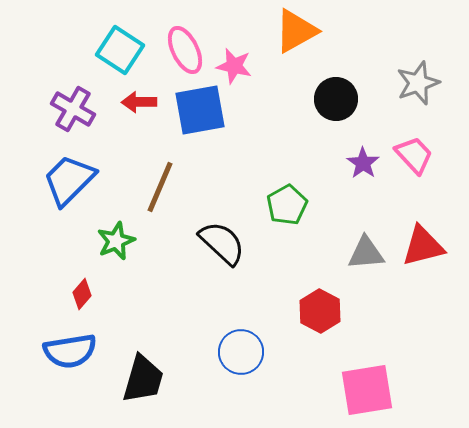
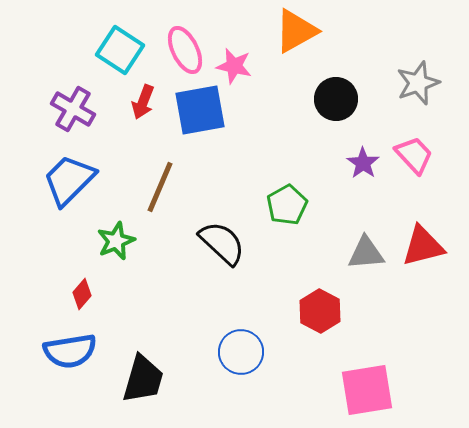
red arrow: moved 4 px right; rotated 68 degrees counterclockwise
